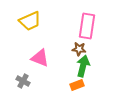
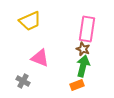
pink rectangle: moved 3 px down
brown star: moved 4 px right; rotated 16 degrees clockwise
